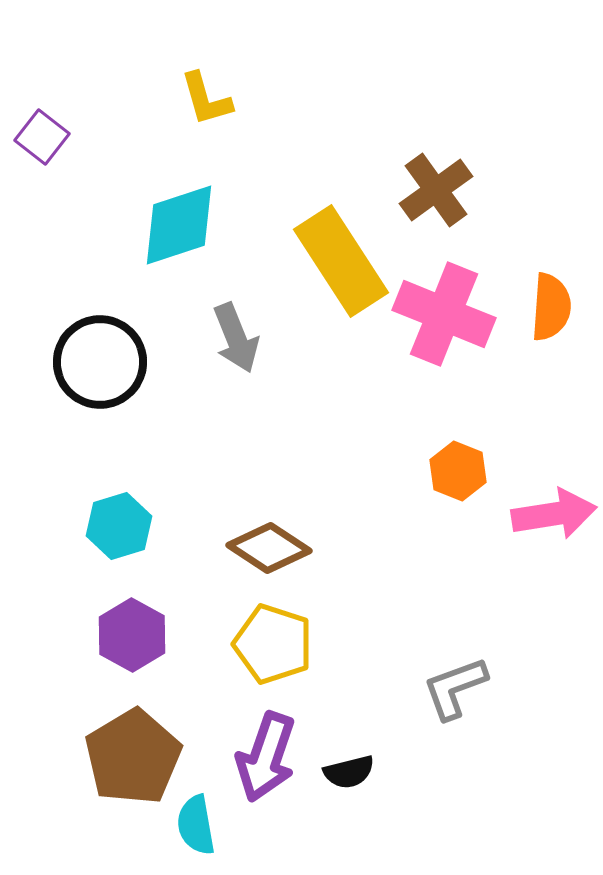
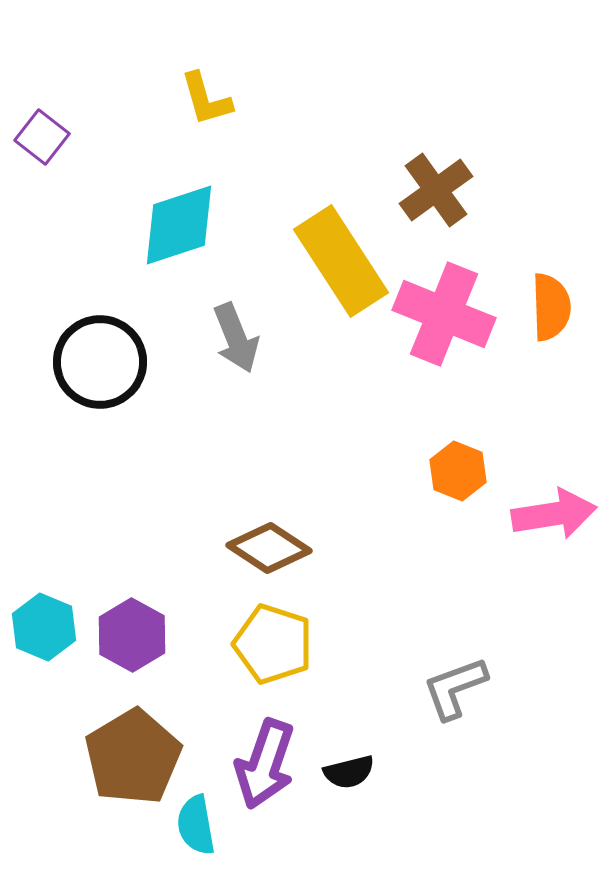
orange semicircle: rotated 6 degrees counterclockwise
cyan hexagon: moved 75 px left, 101 px down; rotated 20 degrees counterclockwise
purple arrow: moved 1 px left, 7 px down
